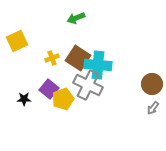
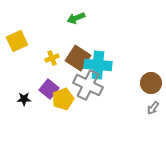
brown circle: moved 1 px left, 1 px up
